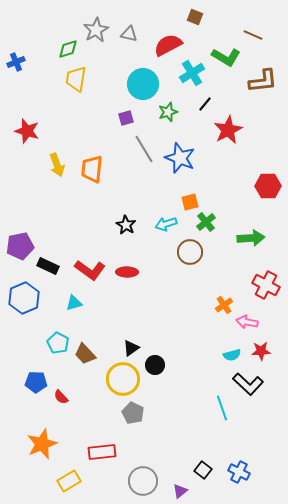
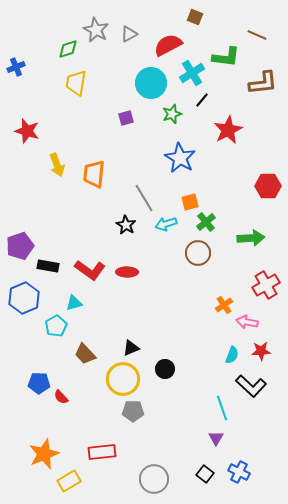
gray star at (96, 30): rotated 15 degrees counterclockwise
gray triangle at (129, 34): rotated 42 degrees counterclockwise
brown line at (253, 35): moved 4 px right
green L-shape at (226, 57): rotated 24 degrees counterclockwise
blue cross at (16, 62): moved 5 px down
yellow trapezoid at (76, 79): moved 4 px down
brown L-shape at (263, 81): moved 2 px down
cyan circle at (143, 84): moved 8 px right, 1 px up
black line at (205, 104): moved 3 px left, 4 px up
green star at (168, 112): moved 4 px right, 2 px down
gray line at (144, 149): moved 49 px down
blue star at (180, 158): rotated 8 degrees clockwise
orange trapezoid at (92, 169): moved 2 px right, 5 px down
purple pentagon at (20, 246): rotated 8 degrees counterclockwise
brown circle at (190, 252): moved 8 px right, 1 px down
black rectangle at (48, 266): rotated 15 degrees counterclockwise
red cross at (266, 285): rotated 32 degrees clockwise
cyan pentagon at (58, 343): moved 2 px left, 17 px up; rotated 15 degrees clockwise
black triangle at (131, 348): rotated 12 degrees clockwise
cyan semicircle at (232, 355): rotated 54 degrees counterclockwise
black circle at (155, 365): moved 10 px right, 4 px down
blue pentagon at (36, 382): moved 3 px right, 1 px down
black L-shape at (248, 384): moved 3 px right, 2 px down
gray pentagon at (133, 413): moved 2 px up; rotated 25 degrees counterclockwise
orange star at (42, 444): moved 2 px right, 10 px down
black square at (203, 470): moved 2 px right, 4 px down
gray circle at (143, 481): moved 11 px right, 2 px up
purple triangle at (180, 491): moved 36 px right, 53 px up; rotated 21 degrees counterclockwise
